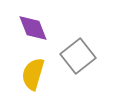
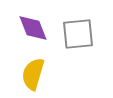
gray square: moved 22 px up; rotated 32 degrees clockwise
